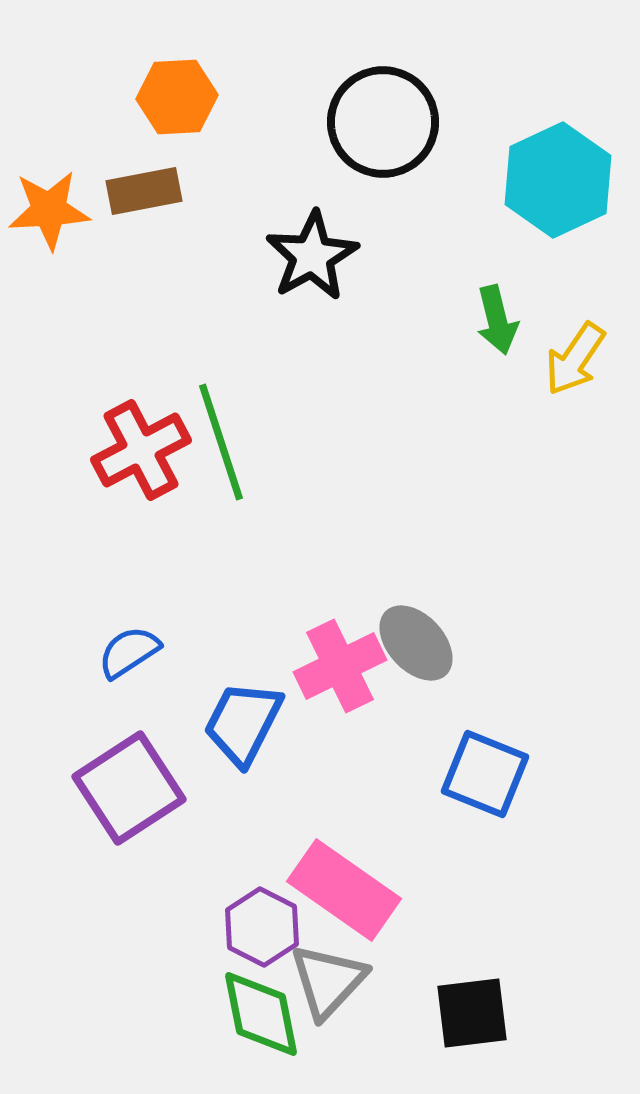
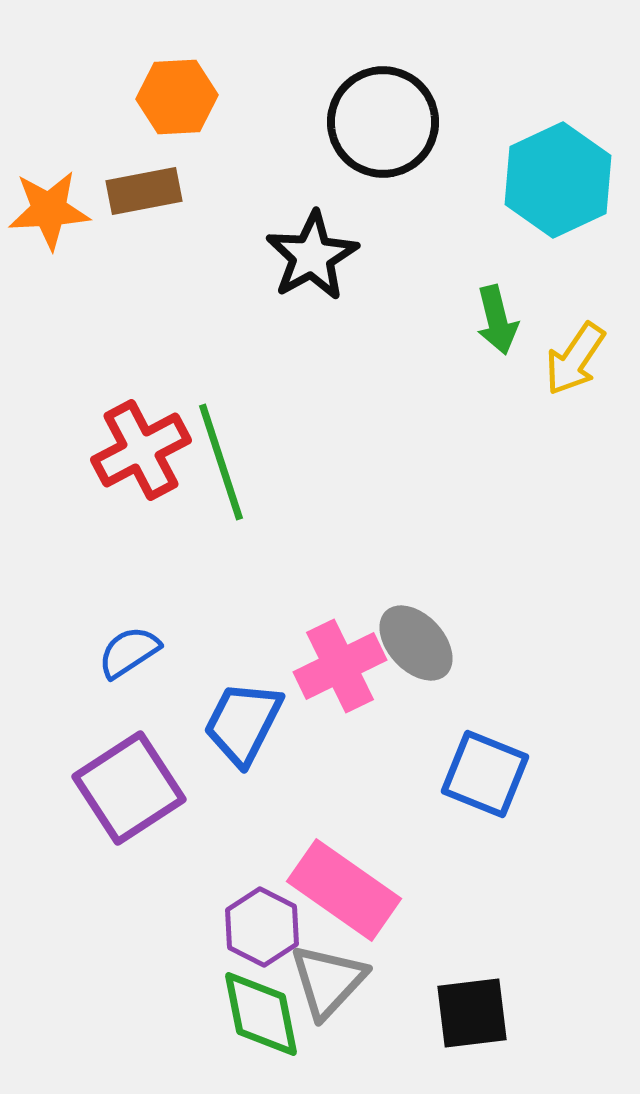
green line: moved 20 px down
